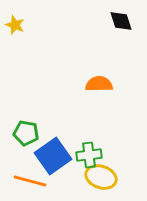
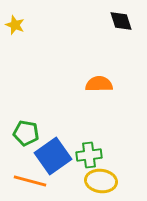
yellow ellipse: moved 4 px down; rotated 12 degrees counterclockwise
